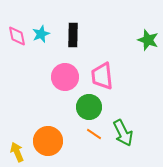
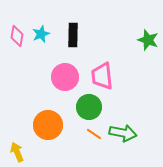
pink diamond: rotated 20 degrees clockwise
green arrow: rotated 52 degrees counterclockwise
orange circle: moved 16 px up
